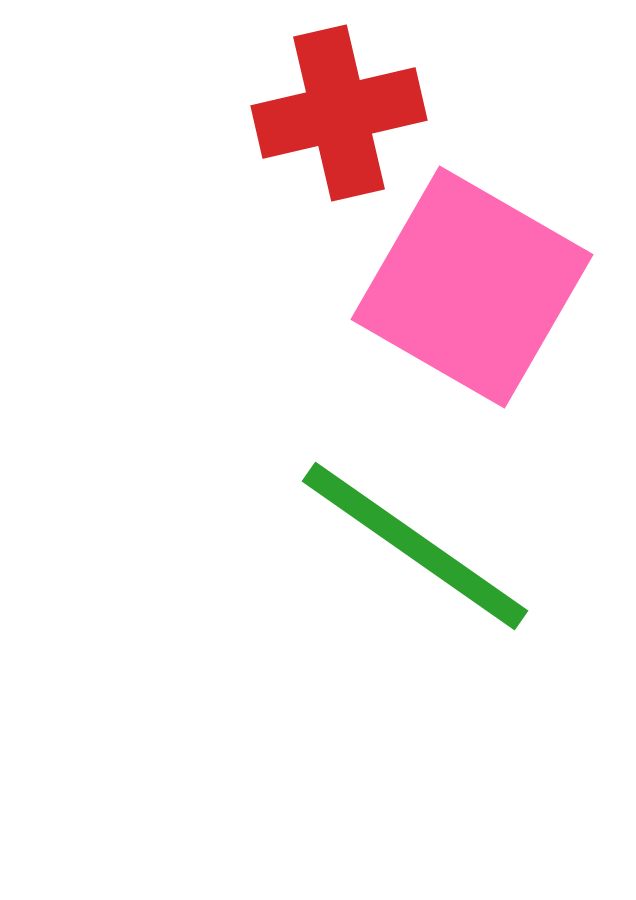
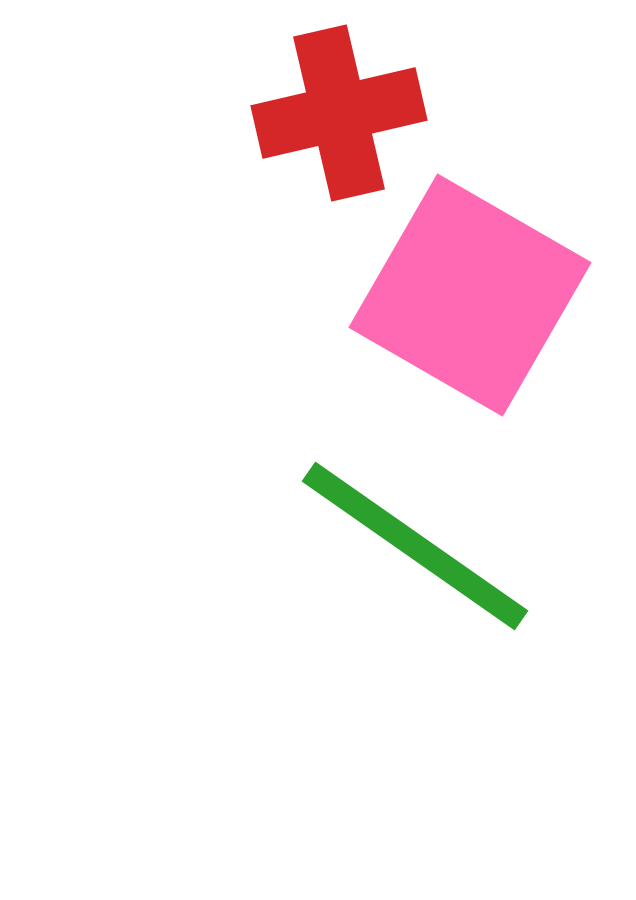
pink square: moved 2 px left, 8 px down
